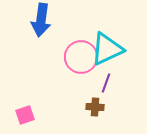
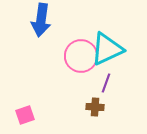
pink circle: moved 1 px up
